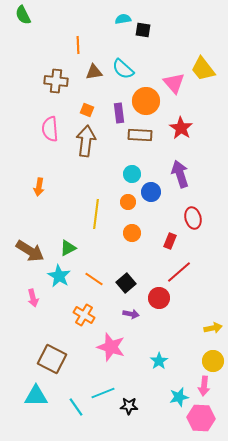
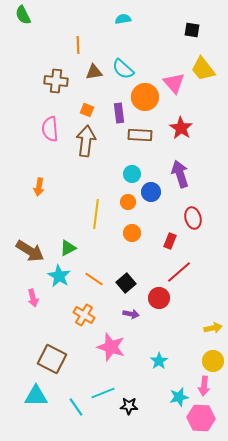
black square at (143, 30): moved 49 px right
orange circle at (146, 101): moved 1 px left, 4 px up
